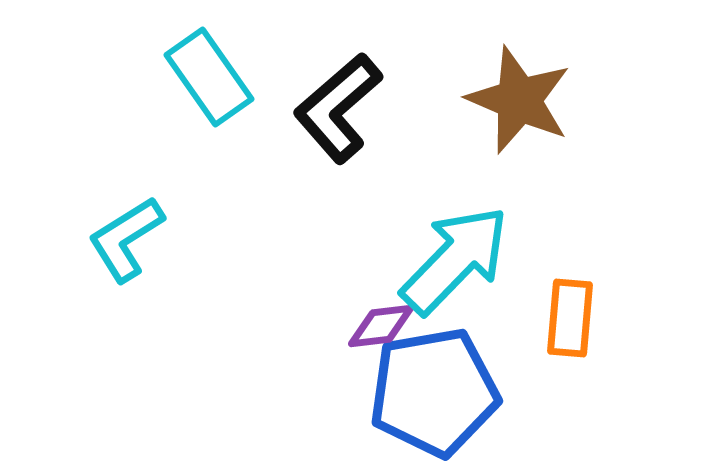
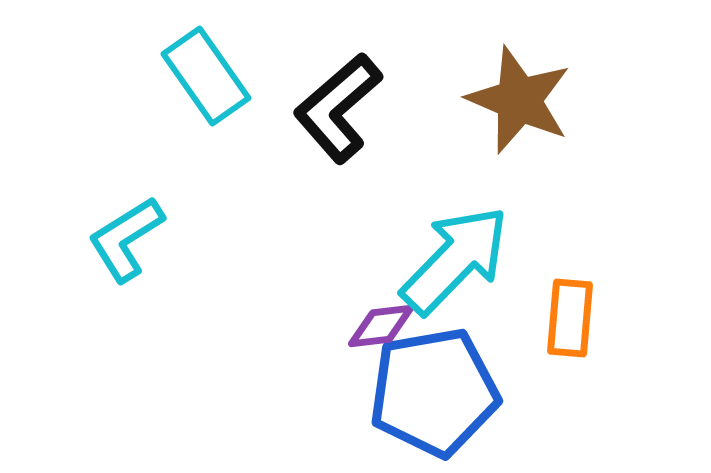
cyan rectangle: moved 3 px left, 1 px up
